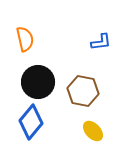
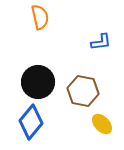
orange semicircle: moved 15 px right, 22 px up
yellow ellipse: moved 9 px right, 7 px up
